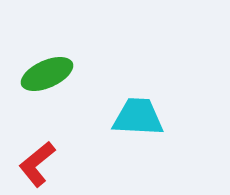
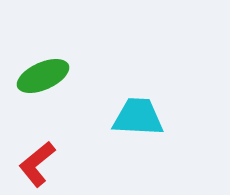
green ellipse: moved 4 px left, 2 px down
